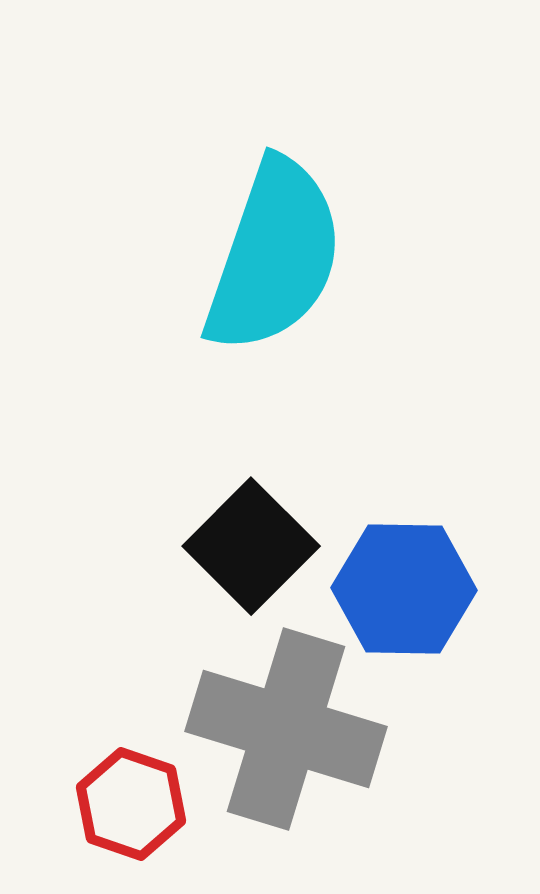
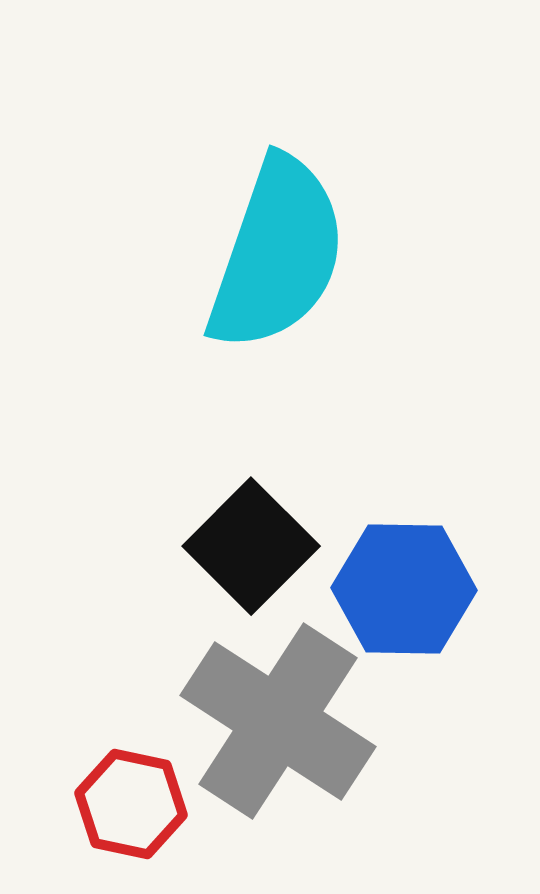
cyan semicircle: moved 3 px right, 2 px up
gray cross: moved 8 px left, 8 px up; rotated 16 degrees clockwise
red hexagon: rotated 7 degrees counterclockwise
